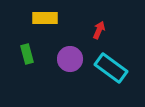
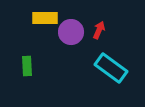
green rectangle: moved 12 px down; rotated 12 degrees clockwise
purple circle: moved 1 px right, 27 px up
